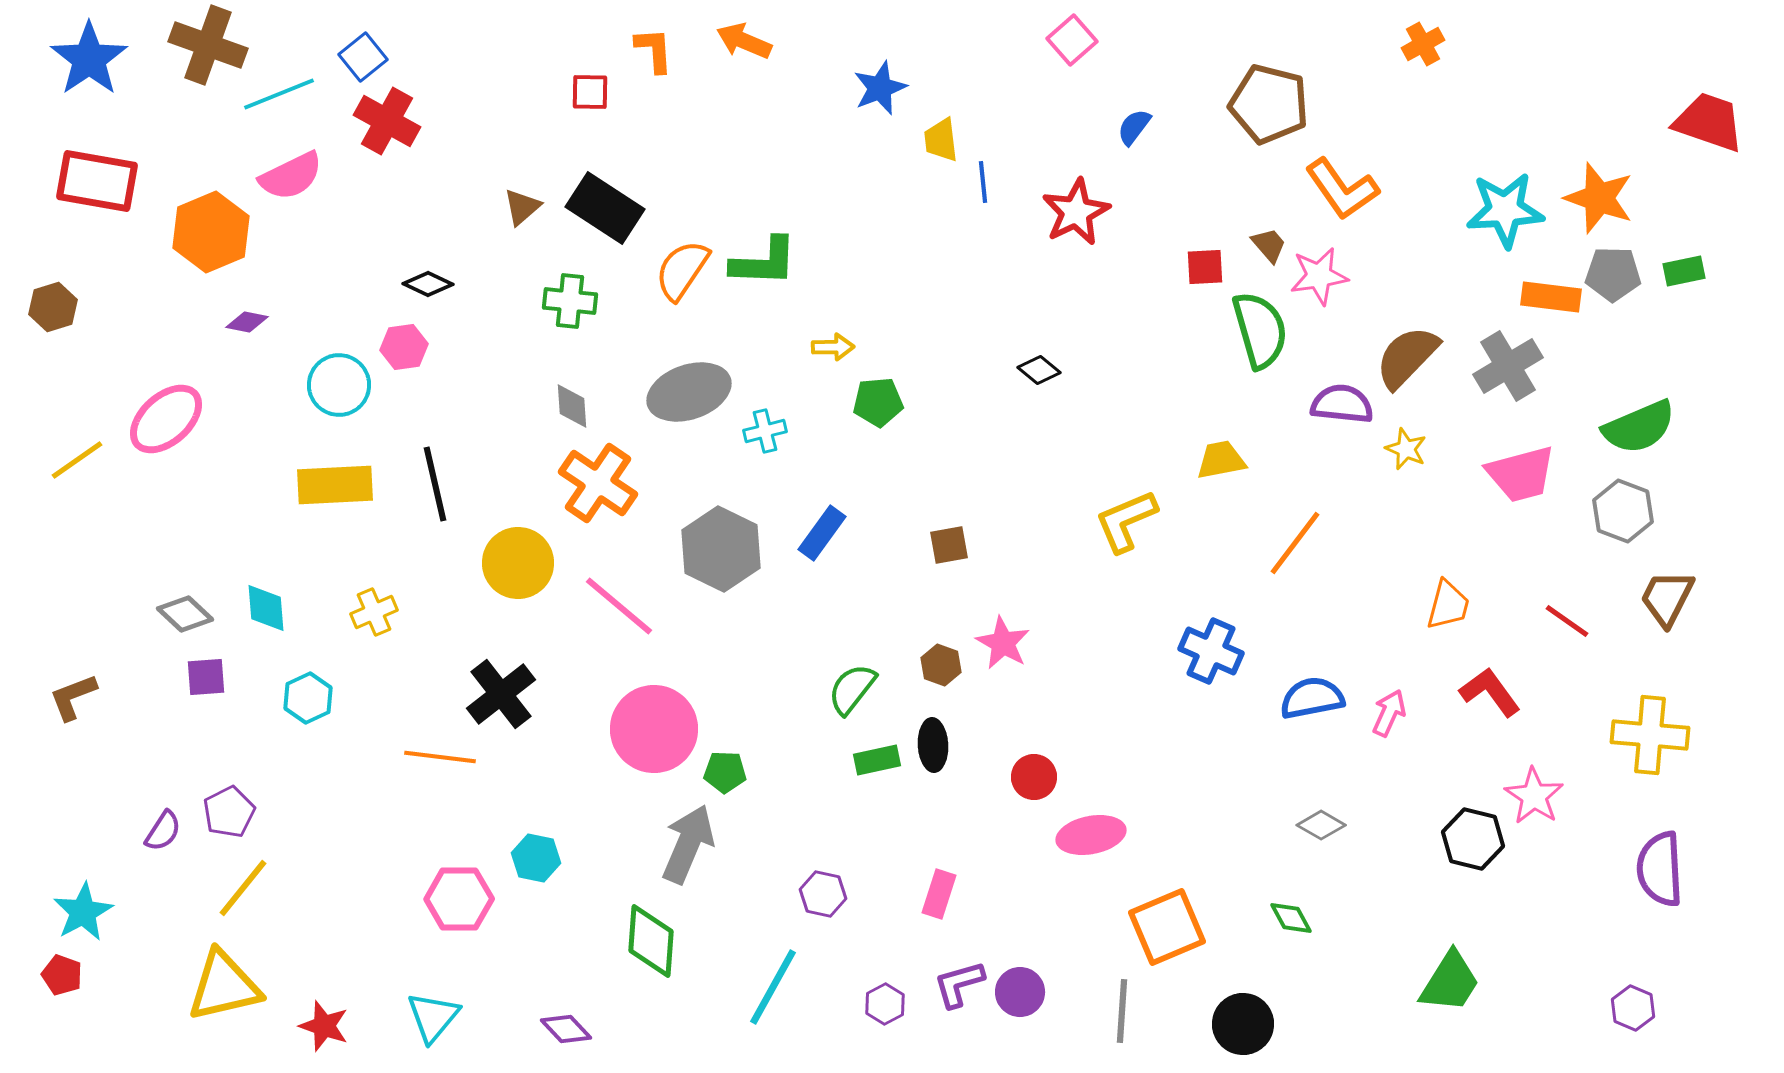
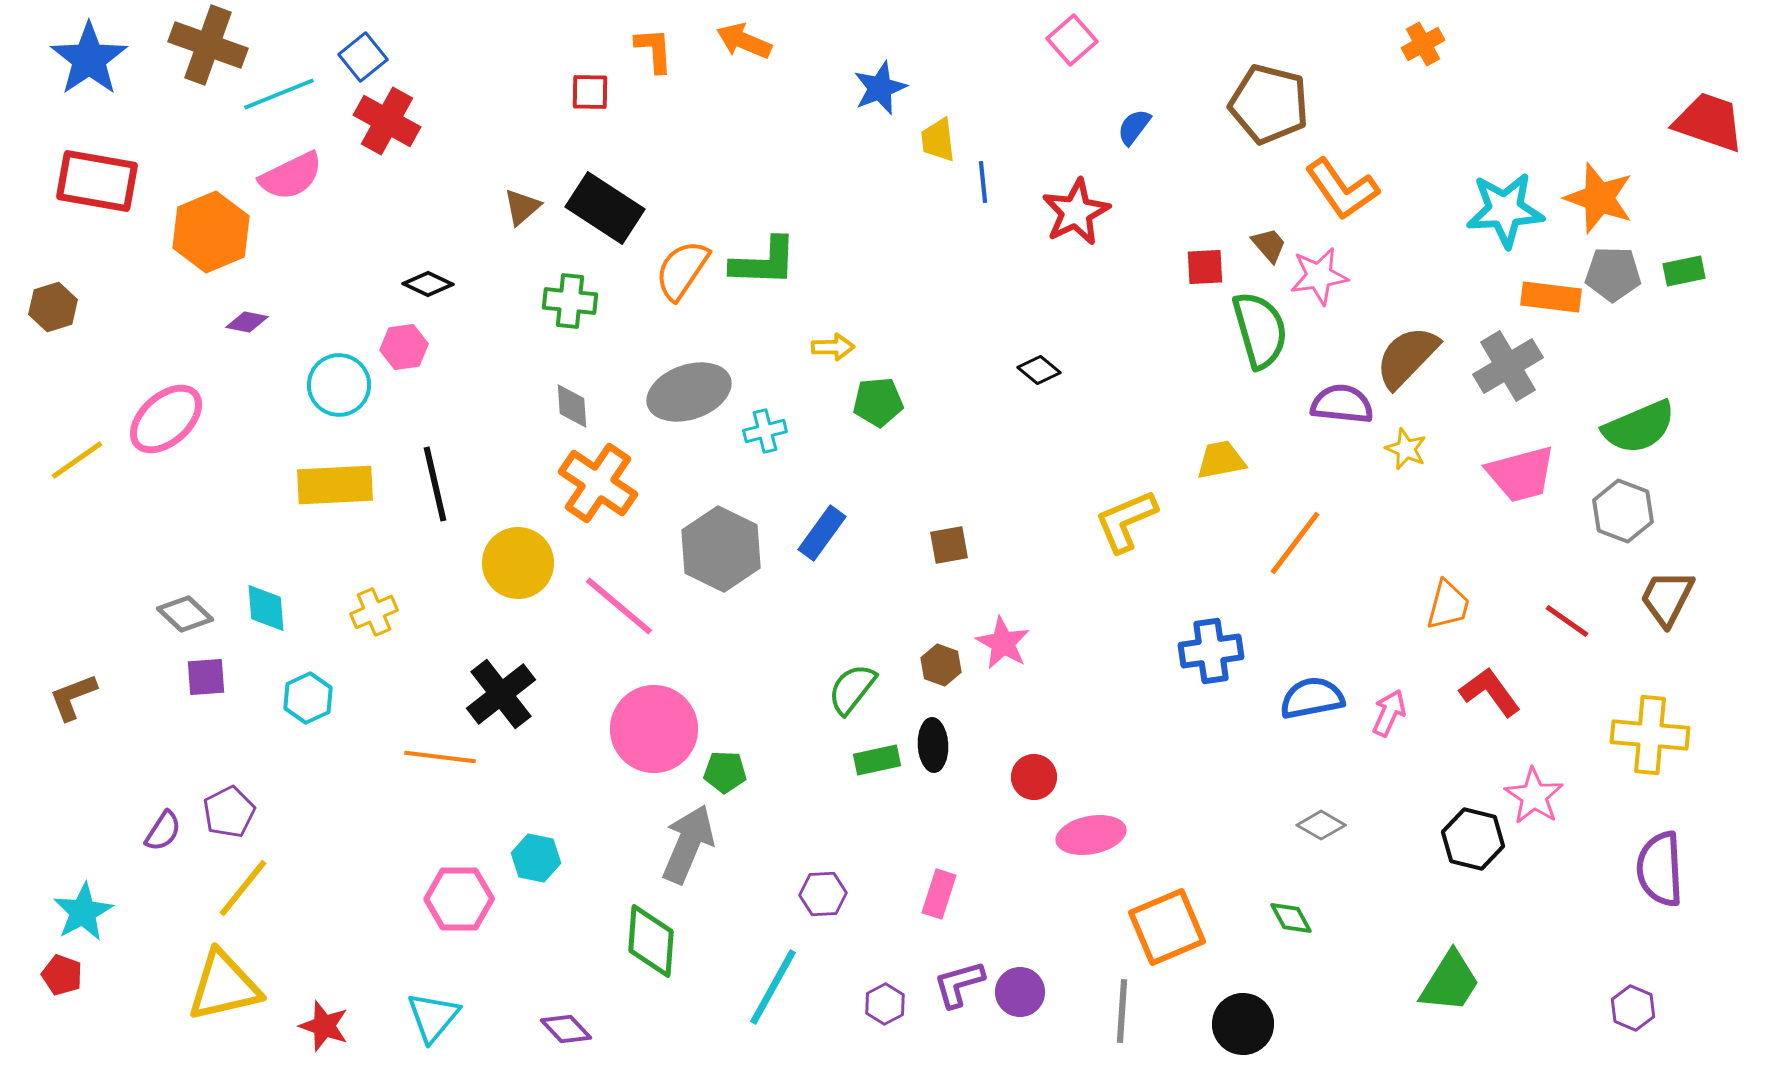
yellow trapezoid at (941, 140): moved 3 px left
blue cross at (1211, 651): rotated 32 degrees counterclockwise
purple hexagon at (823, 894): rotated 15 degrees counterclockwise
